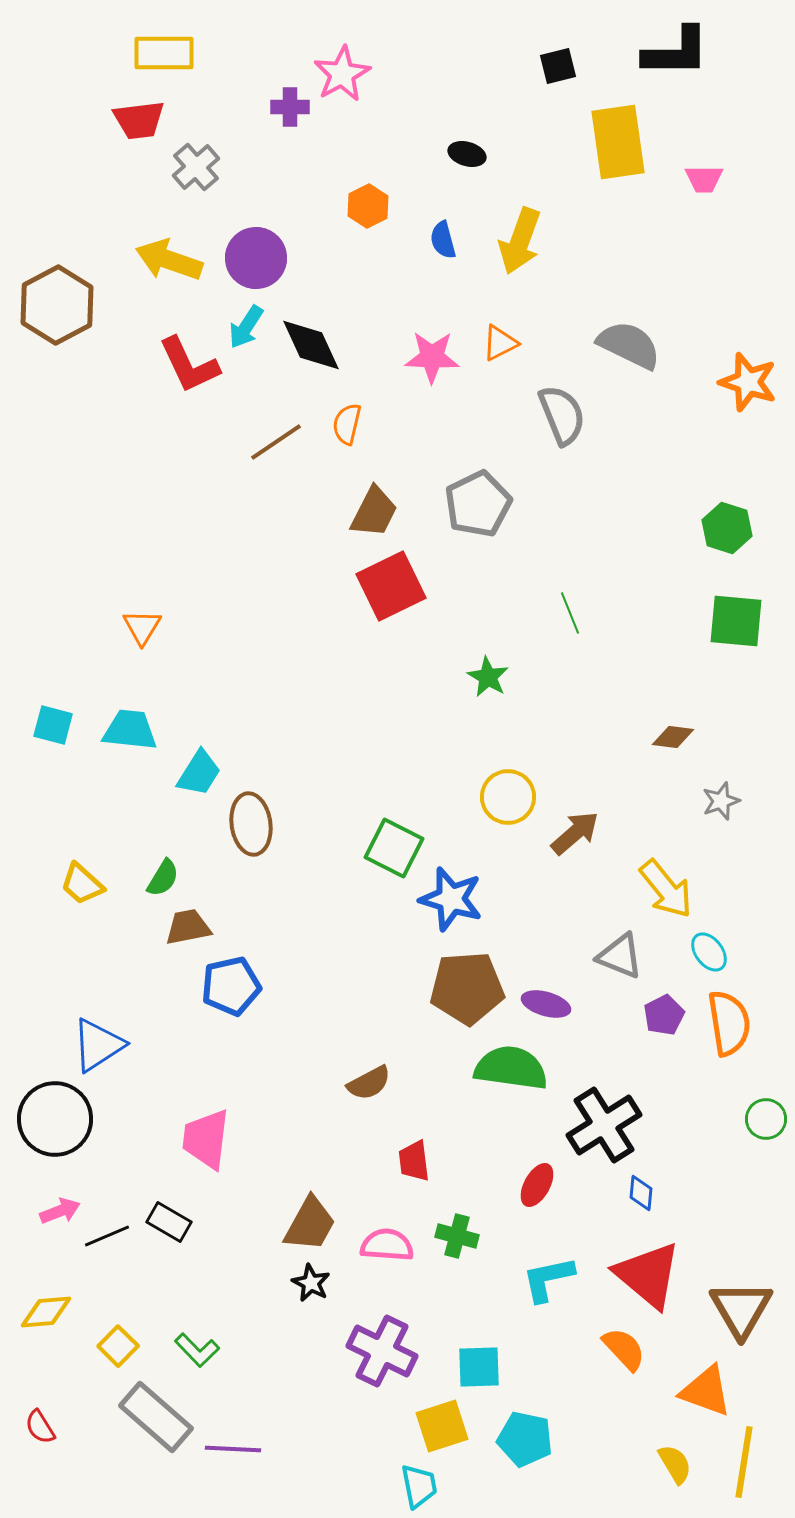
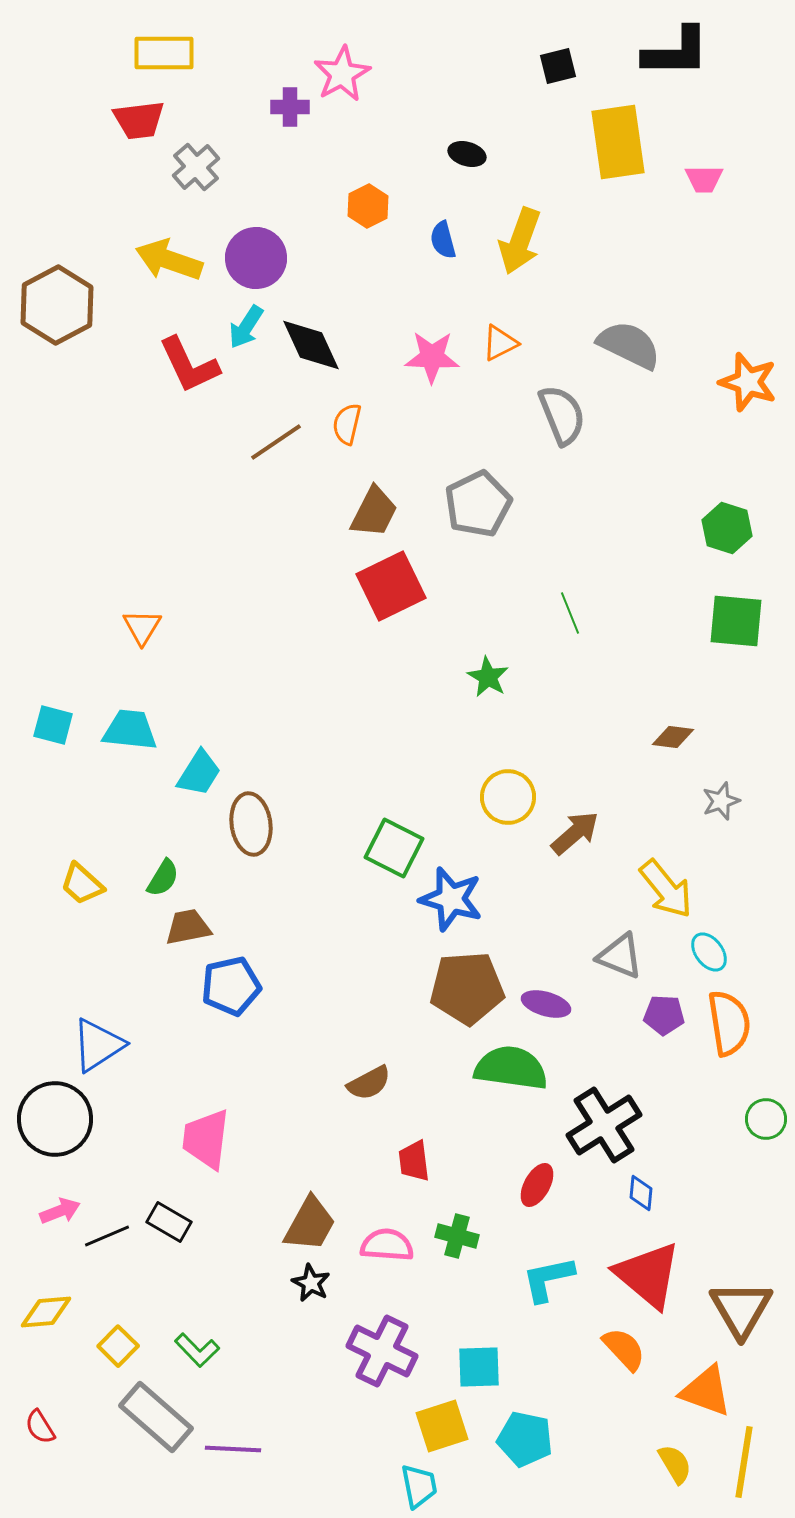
purple pentagon at (664, 1015): rotated 30 degrees clockwise
